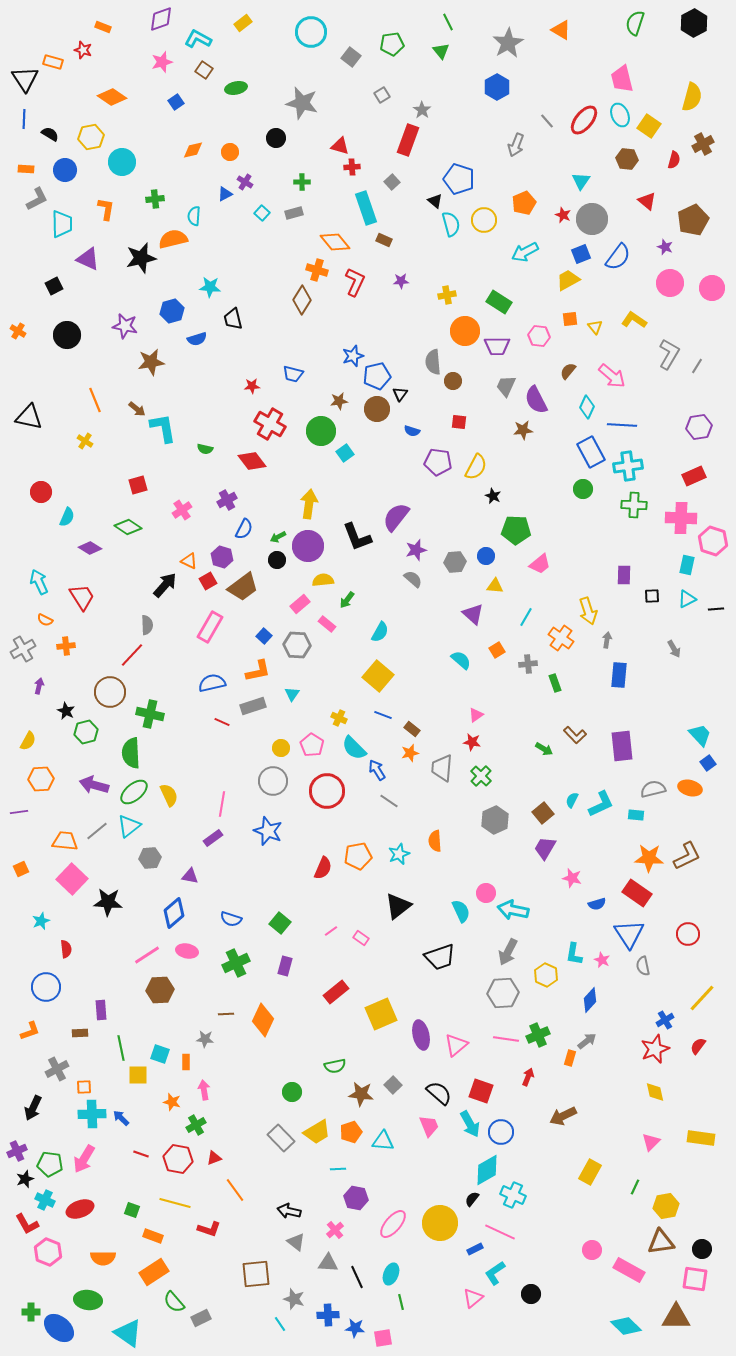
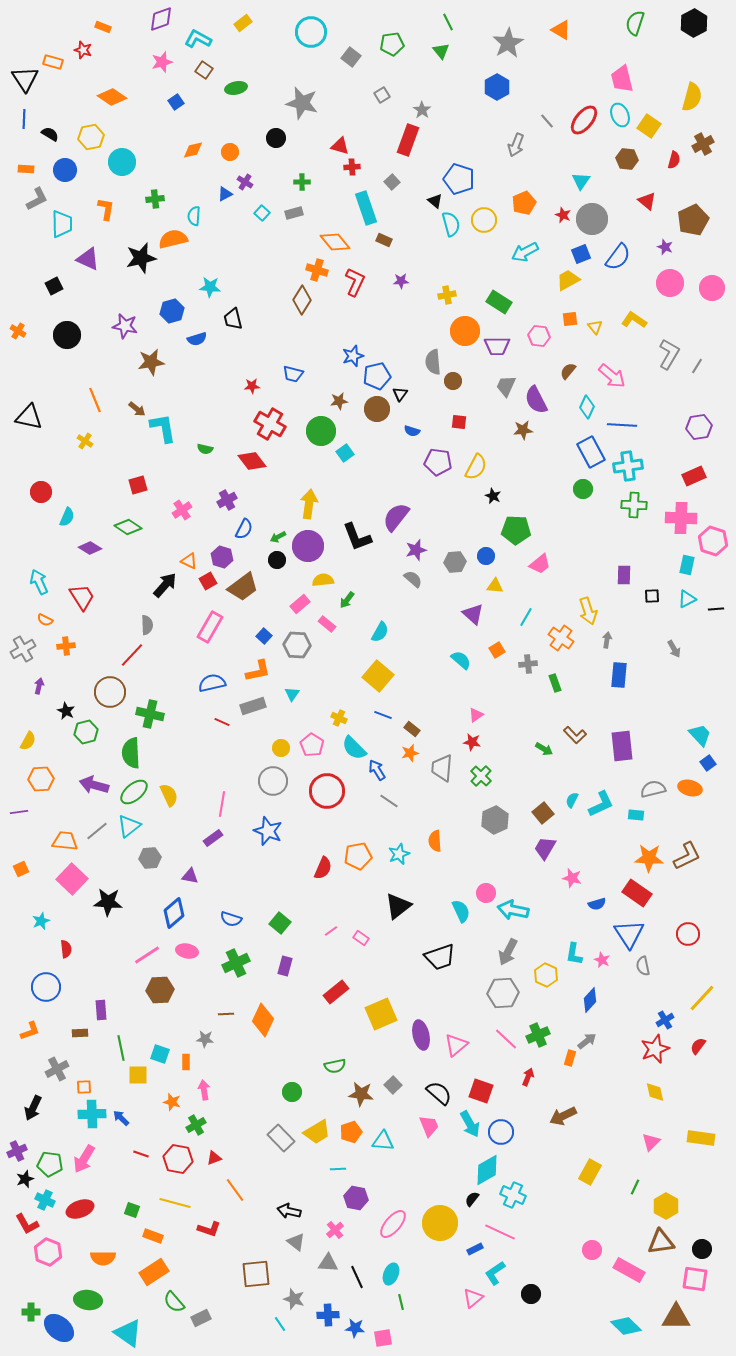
pink line at (506, 1039): rotated 35 degrees clockwise
yellow hexagon at (666, 1206): rotated 20 degrees counterclockwise
